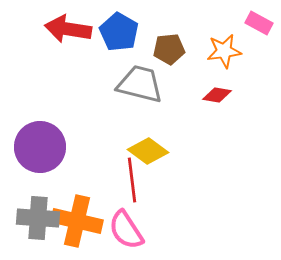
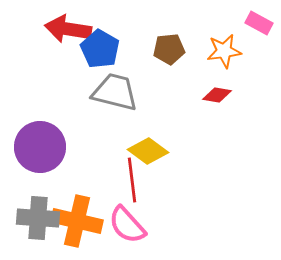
blue pentagon: moved 19 px left, 17 px down
gray trapezoid: moved 25 px left, 8 px down
pink semicircle: moved 1 px right, 5 px up; rotated 9 degrees counterclockwise
